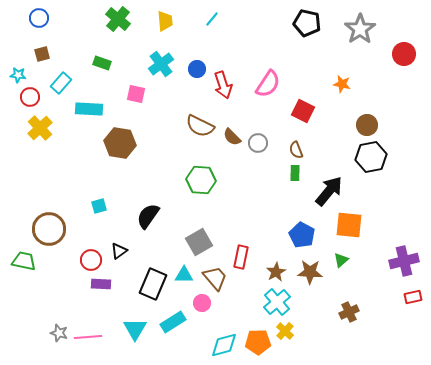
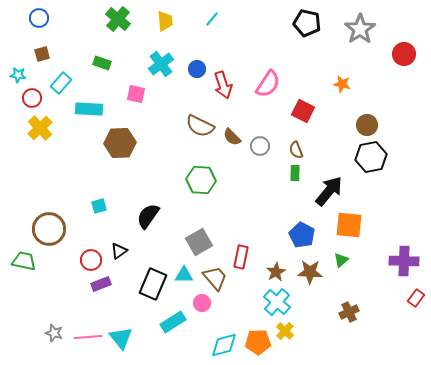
red circle at (30, 97): moved 2 px right, 1 px down
brown hexagon at (120, 143): rotated 12 degrees counterclockwise
gray circle at (258, 143): moved 2 px right, 3 px down
purple cross at (404, 261): rotated 16 degrees clockwise
purple rectangle at (101, 284): rotated 24 degrees counterclockwise
red rectangle at (413, 297): moved 3 px right, 1 px down; rotated 42 degrees counterclockwise
cyan cross at (277, 302): rotated 8 degrees counterclockwise
cyan triangle at (135, 329): moved 14 px left, 9 px down; rotated 10 degrees counterclockwise
gray star at (59, 333): moved 5 px left
